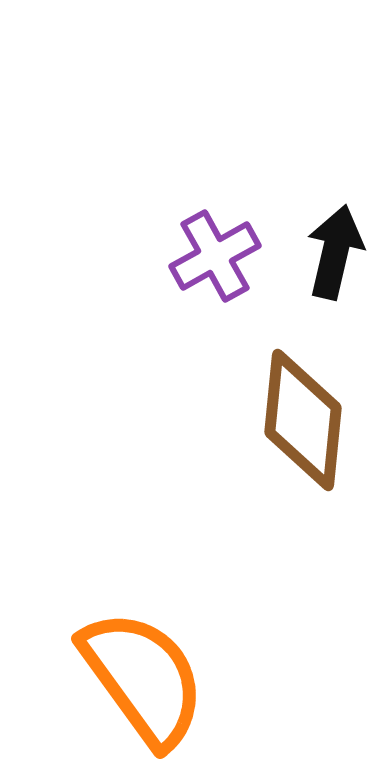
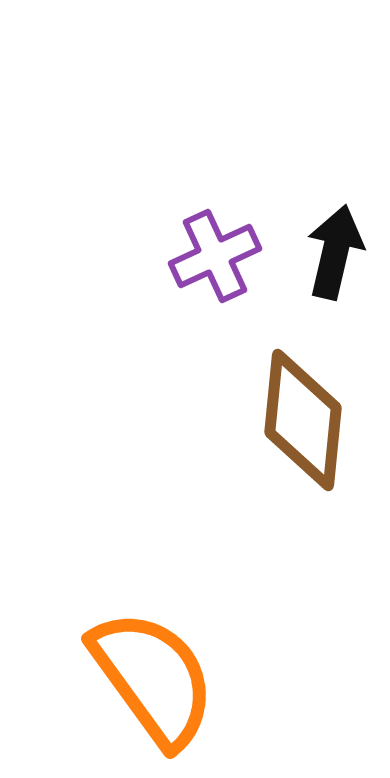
purple cross: rotated 4 degrees clockwise
orange semicircle: moved 10 px right
